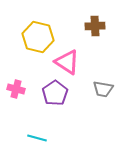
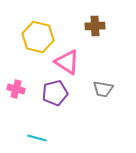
purple pentagon: rotated 20 degrees clockwise
